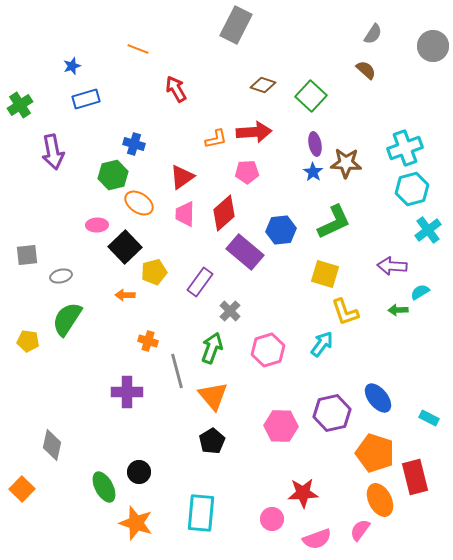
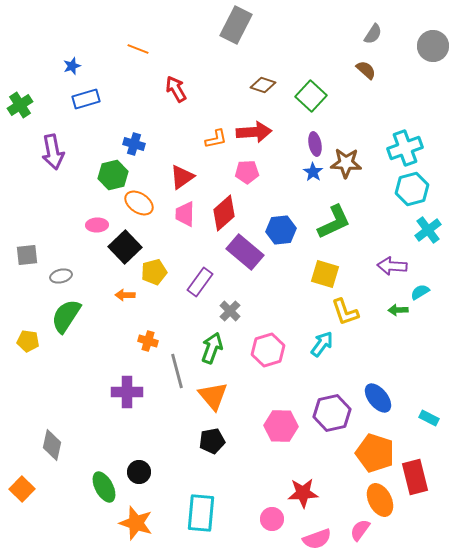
green semicircle at (67, 319): moved 1 px left, 3 px up
black pentagon at (212, 441): rotated 20 degrees clockwise
